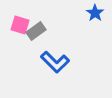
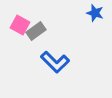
blue star: rotated 18 degrees counterclockwise
pink square: rotated 12 degrees clockwise
